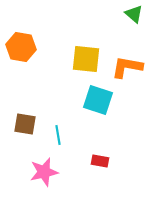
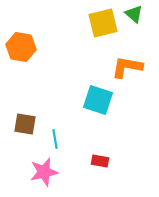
yellow square: moved 17 px right, 36 px up; rotated 20 degrees counterclockwise
cyan line: moved 3 px left, 4 px down
